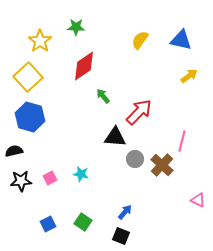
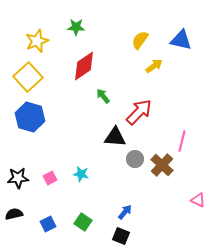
yellow star: moved 3 px left; rotated 15 degrees clockwise
yellow arrow: moved 35 px left, 10 px up
black semicircle: moved 63 px down
black star: moved 3 px left, 3 px up
